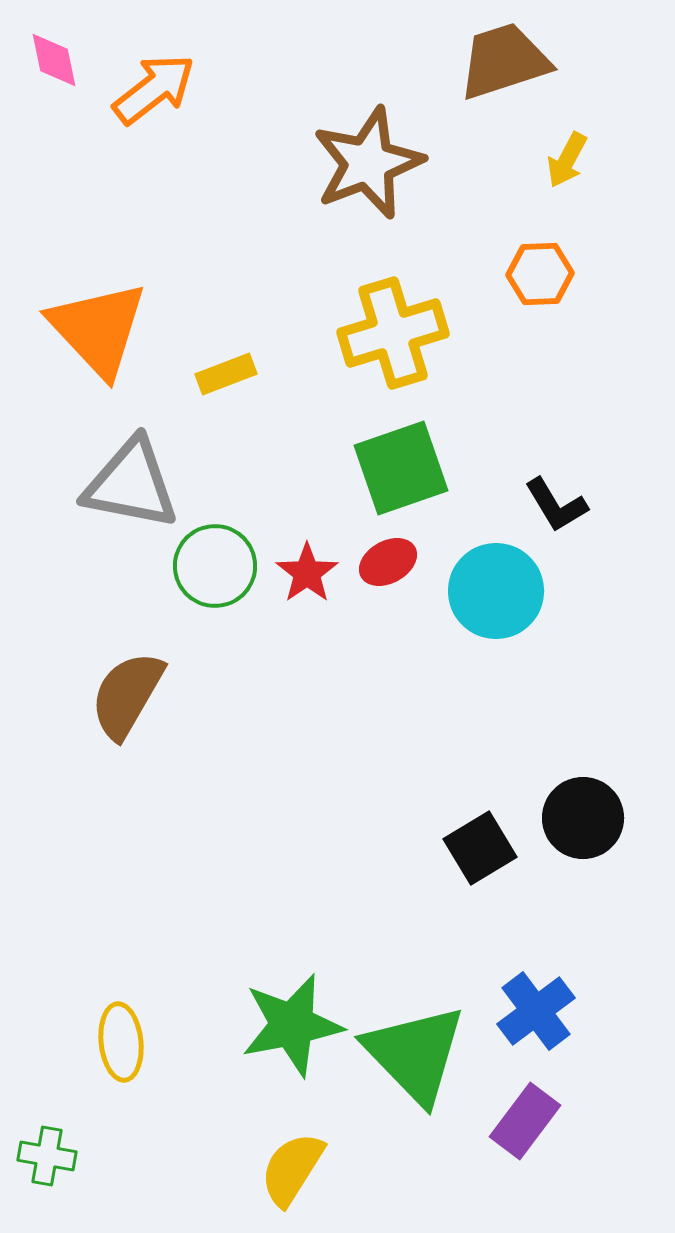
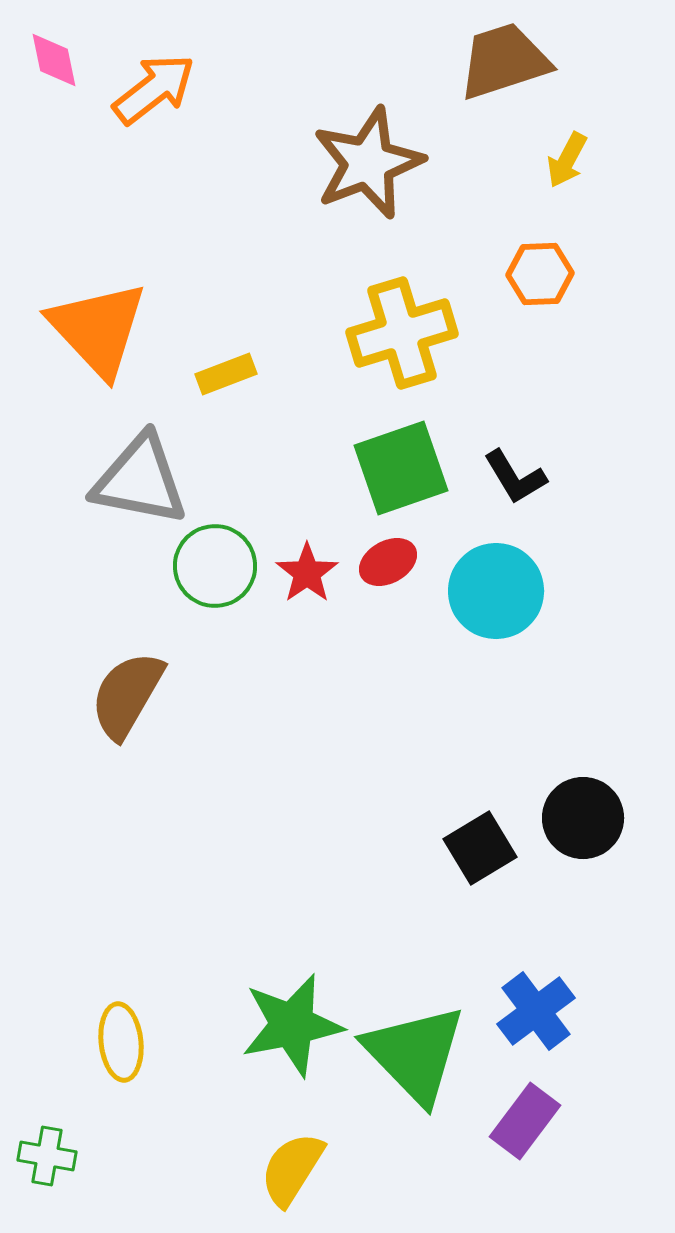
yellow cross: moved 9 px right
gray triangle: moved 9 px right, 4 px up
black L-shape: moved 41 px left, 28 px up
